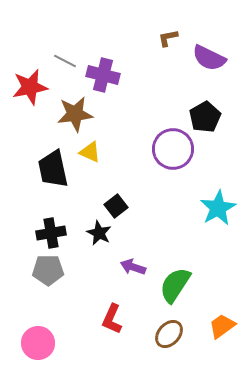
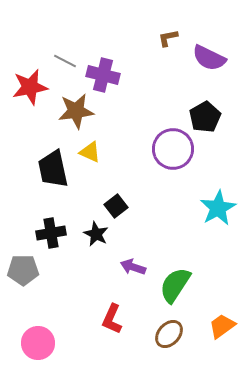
brown star: moved 1 px right, 3 px up
black star: moved 3 px left, 1 px down
gray pentagon: moved 25 px left
